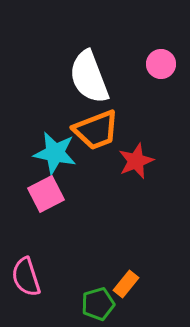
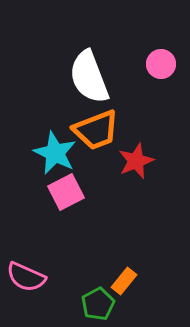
cyan star: rotated 15 degrees clockwise
pink square: moved 20 px right, 2 px up
pink semicircle: rotated 48 degrees counterclockwise
orange rectangle: moved 2 px left, 3 px up
green pentagon: rotated 12 degrees counterclockwise
